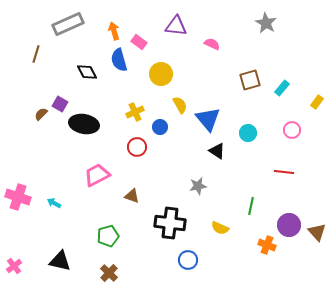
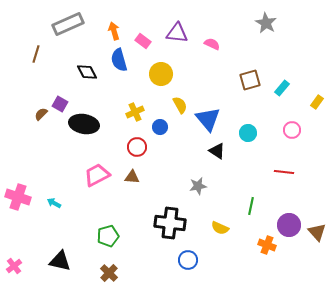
purple triangle at (176, 26): moved 1 px right, 7 px down
pink rectangle at (139, 42): moved 4 px right, 1 px up
brown triangle at (132, 196): moved 19 px up; rotated 14 degrees counterclockwise
